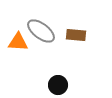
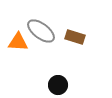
brown rectangle: moved 1 px left, 2 px down; rotated 12 degrees clockwise
